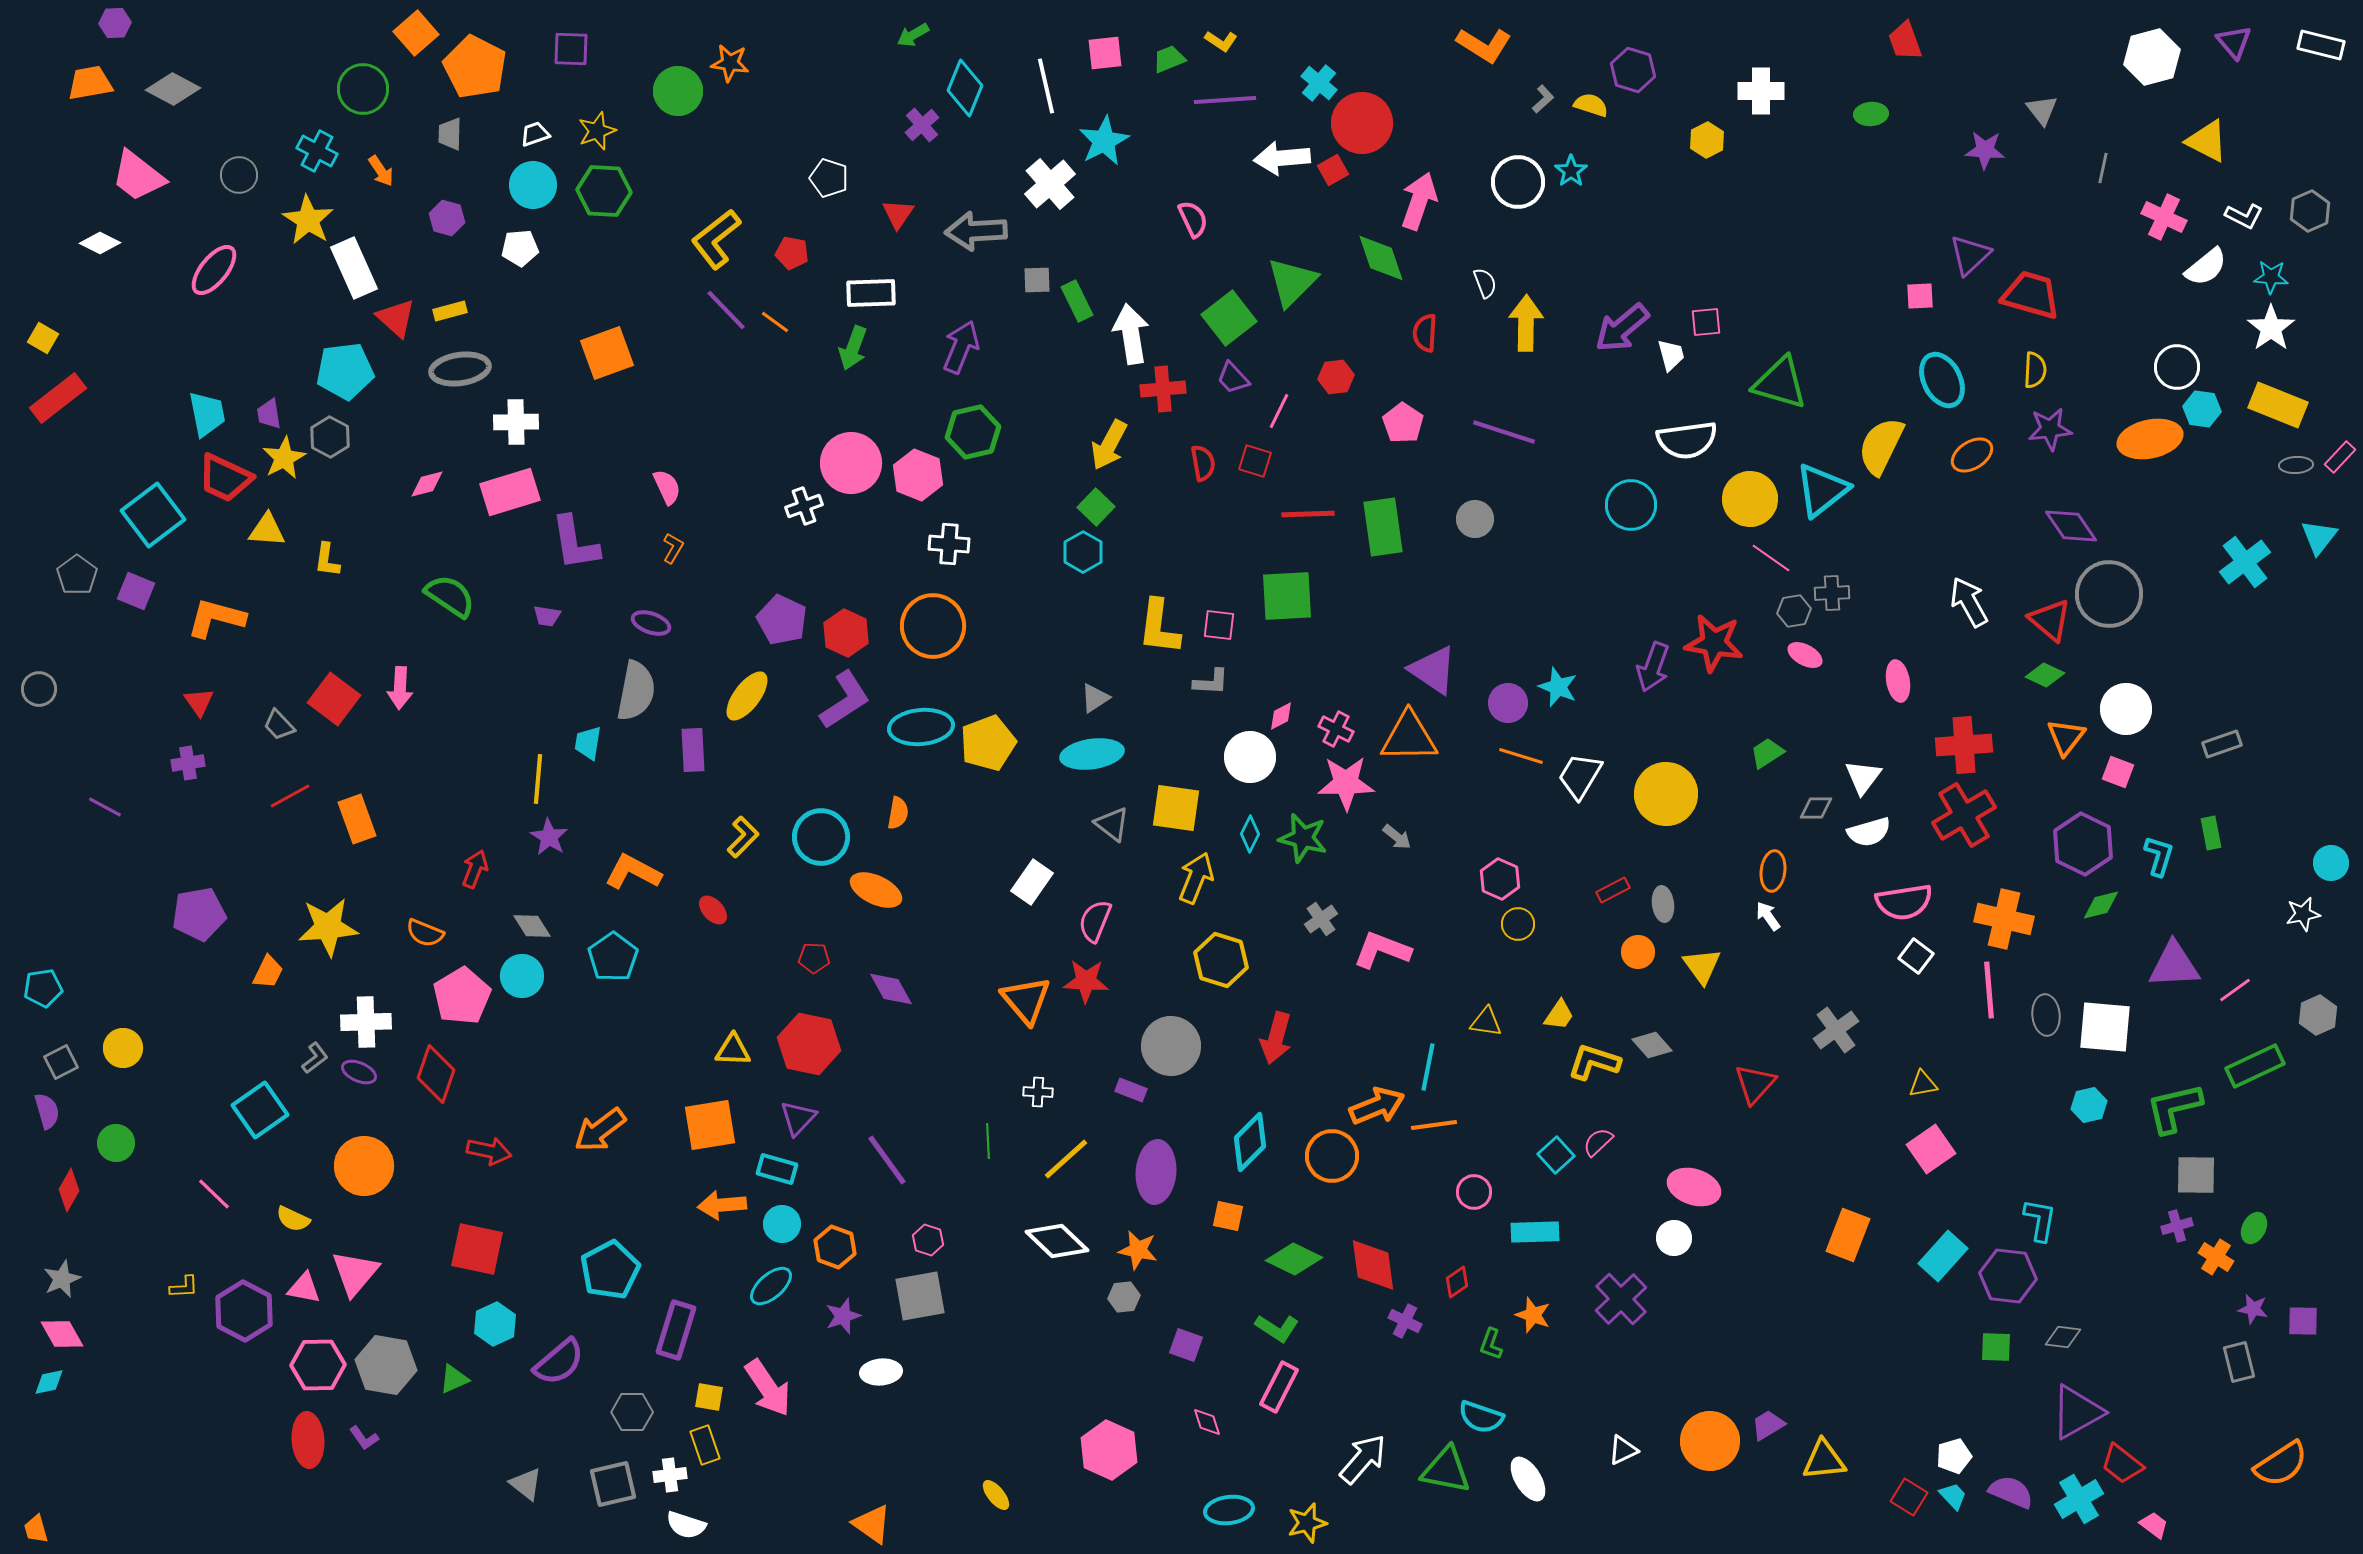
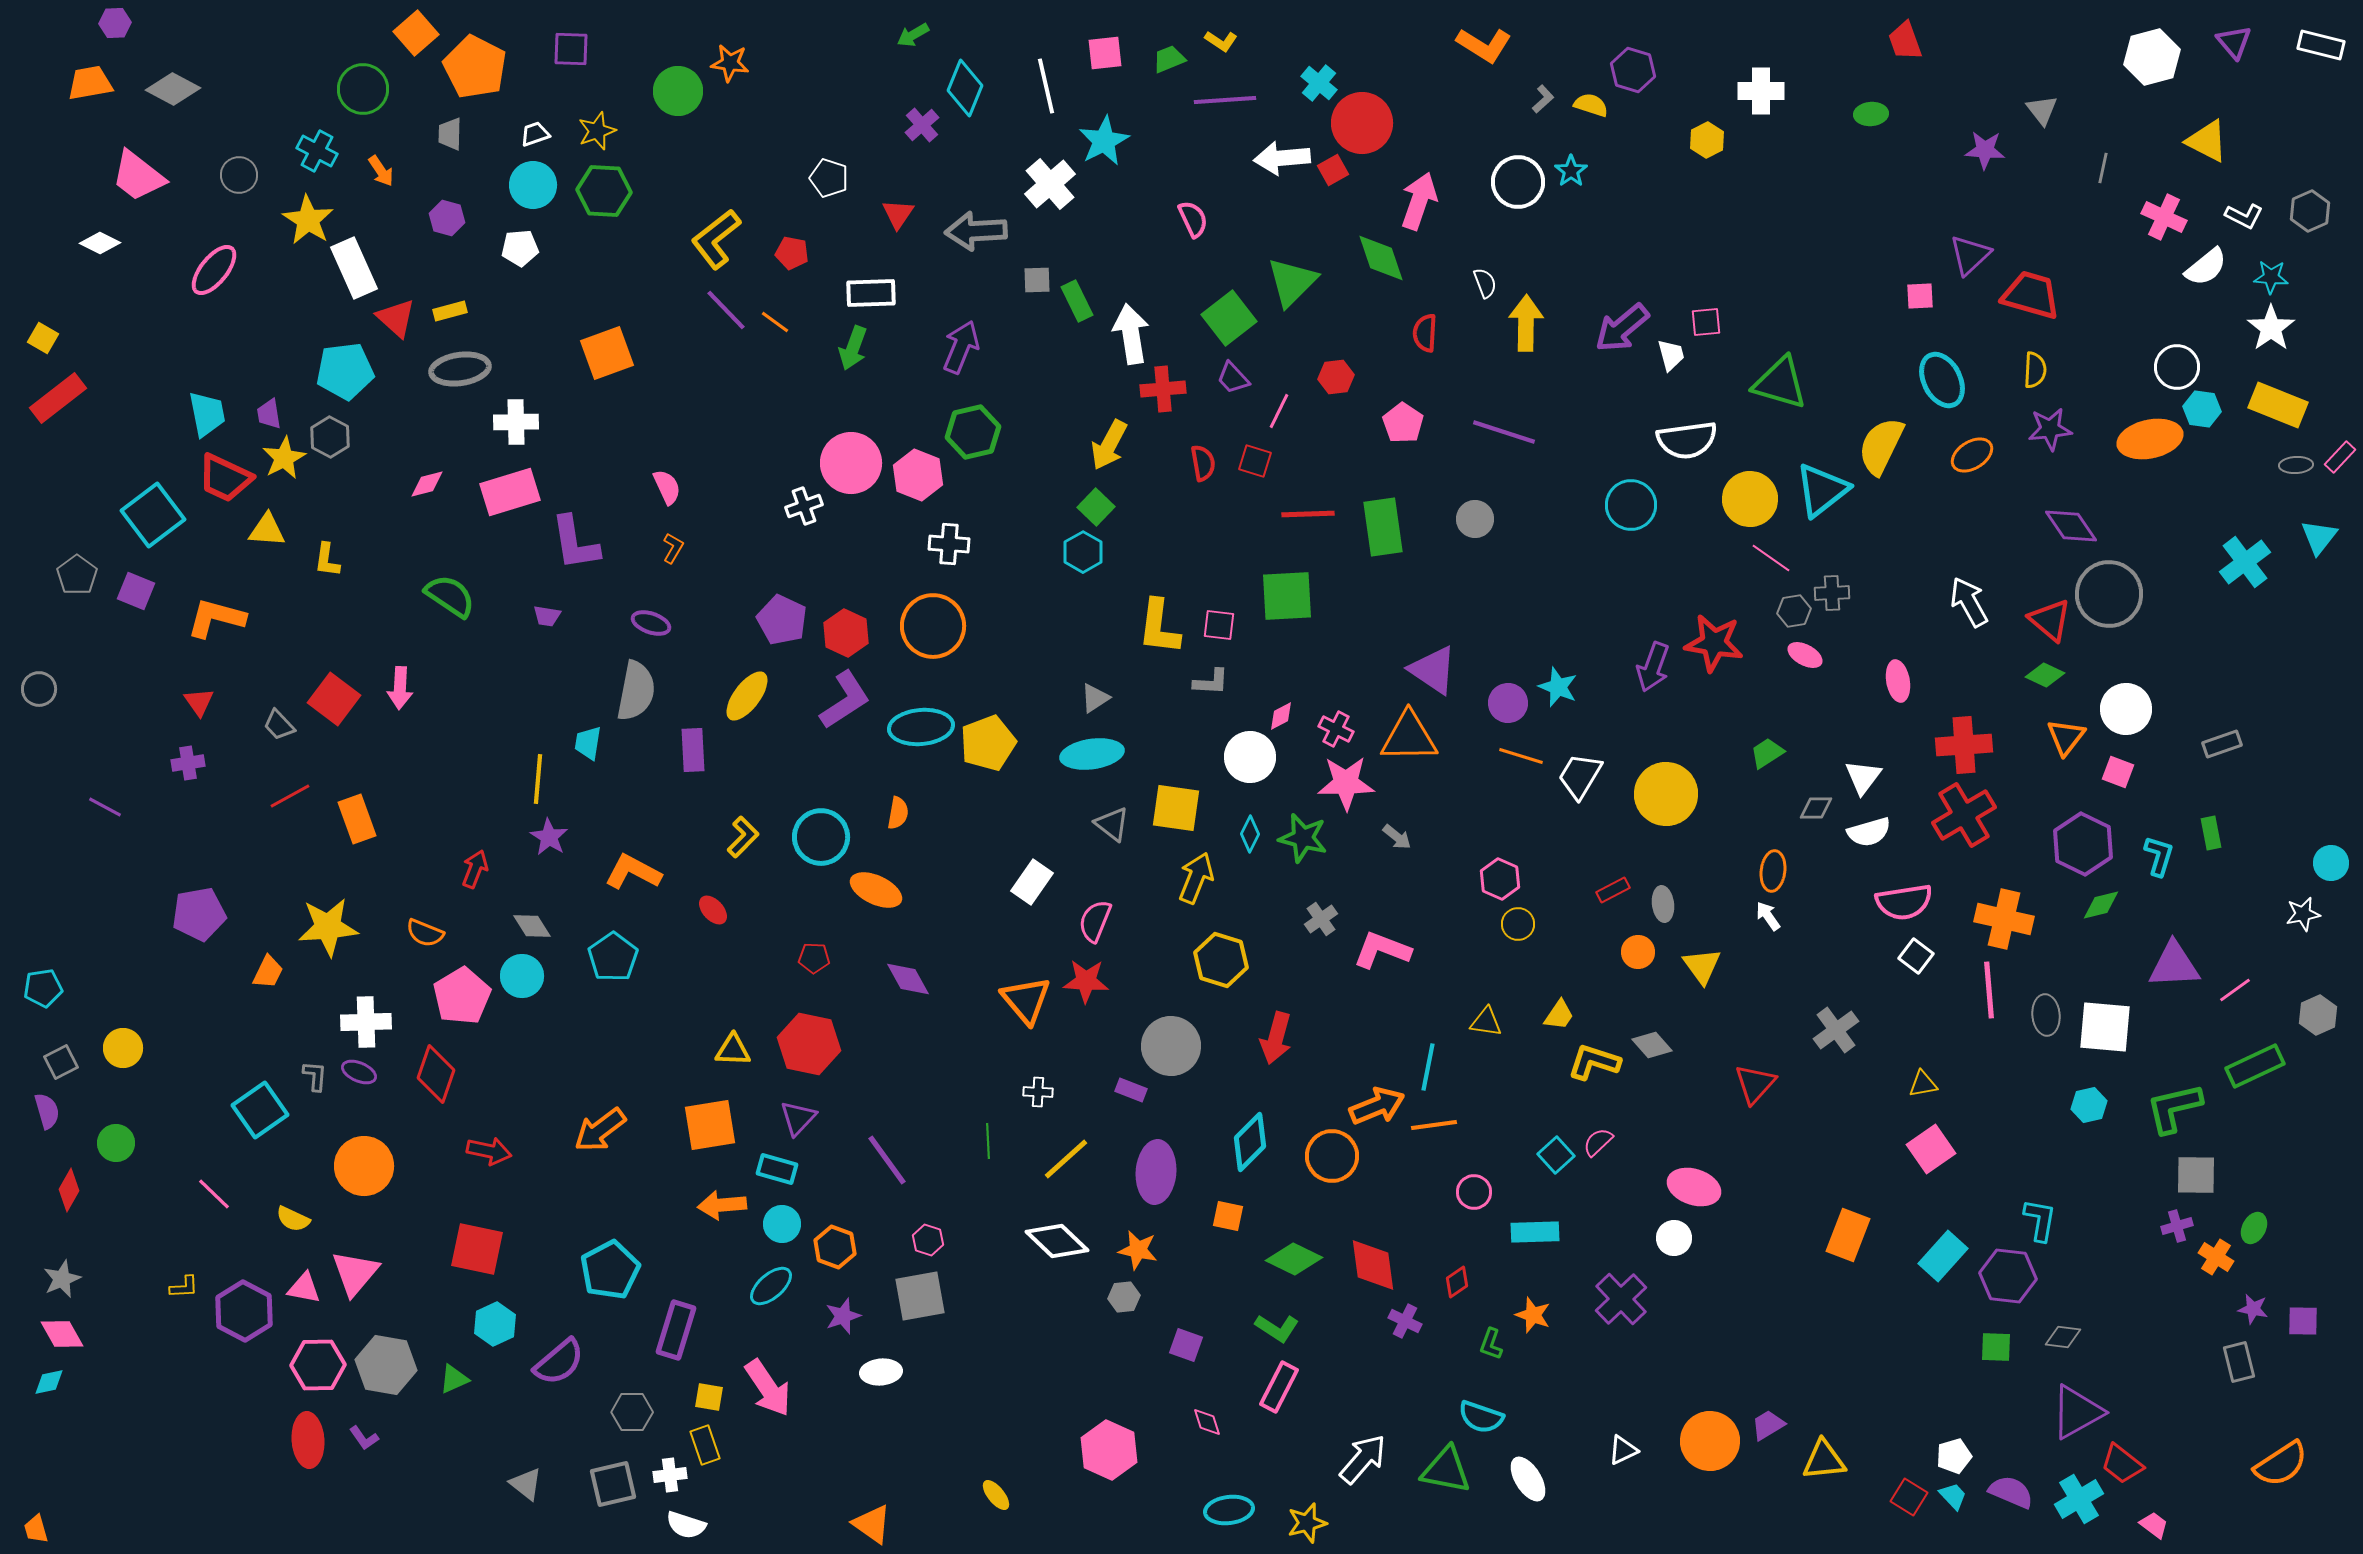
purple diamond at (891, 989): moved 17 px right, 10 px up
gray L-shape at (315, 1058): moved 18 px down; rotated 48 degrees counterclockwise
